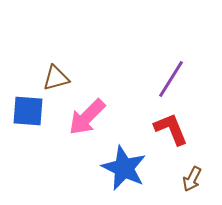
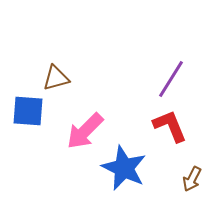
pink arrow: moved 2 px left, 14 px down
red L-shape: moved 1 px left, 3 px up
